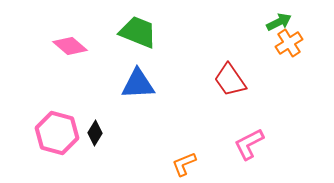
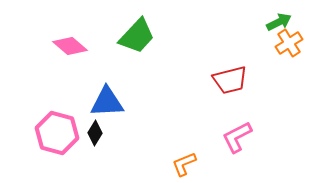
green trapezoid: moved 1 px left, 4 px down; rotated 111 degrees clockwise
red trapezoid: rotated 69 degrees counterclockwise
blue triangle: moved 31 px left, 18 px down
pink L-shape: moved 12 px left, 7 px up
